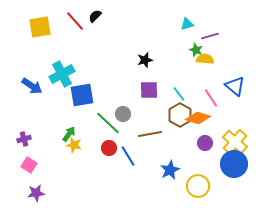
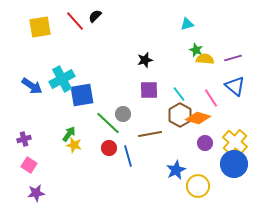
purple line: moved 23 px right, 22 px down
cyan cross: moved 5 px down
blue line: rotated 15 degrees clockwise
blue star: moved 6 px right
